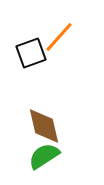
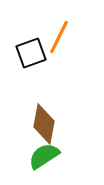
orange line: rotated 16 degrees counterclockwise
brown diamond: moved 2 px up; rotated 24 degrees clockwise
